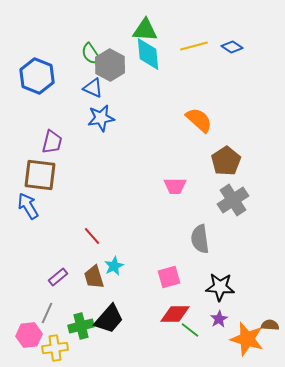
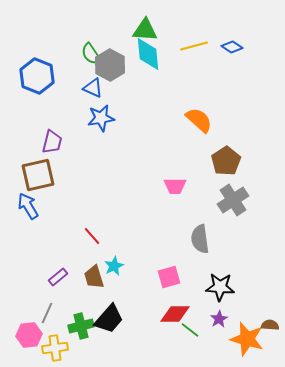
brown square: moved 2 px left; rotated 20 degrees counterclockwise
